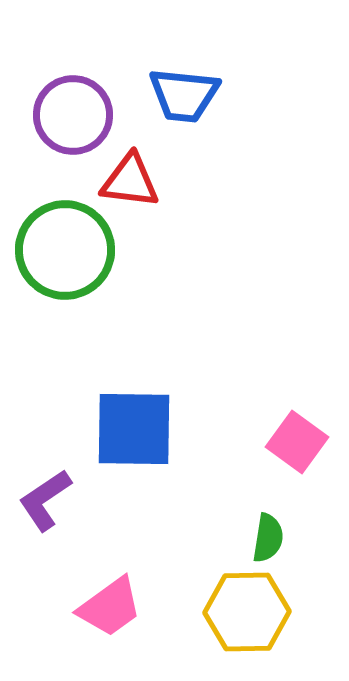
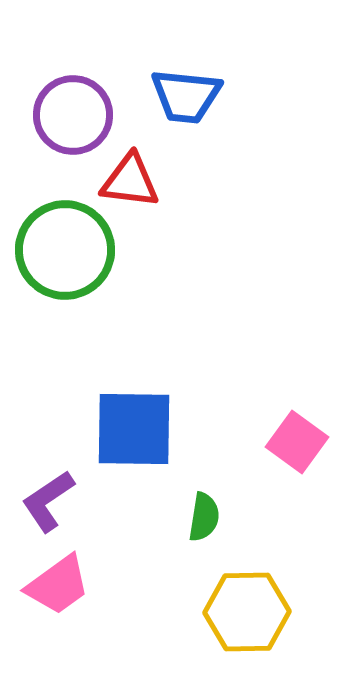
blue trapezoid: moved 2 px right, 1 px down
purple L-shape: moved 3 px right, 1 px down
green semicircle: moved 64 px left, 21 px up
pink trapezoid: moved 52 px left, 22 px up
